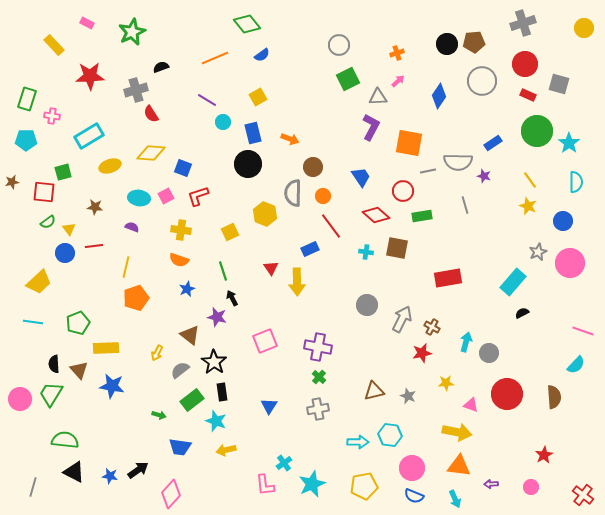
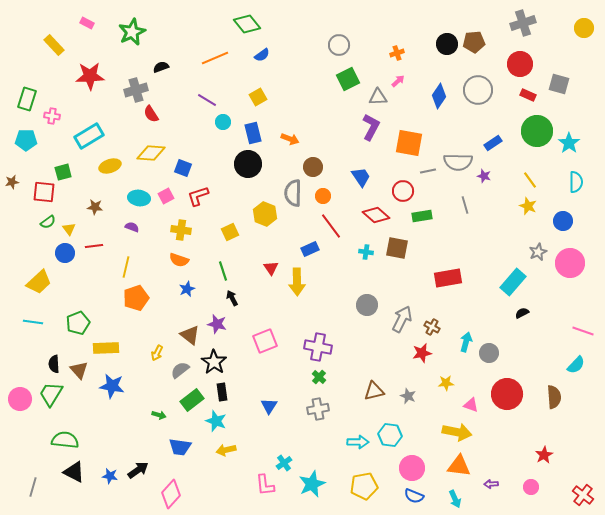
red circle at (525, 64): moved 5 px left
gray circle at (482, 81): moved 4 px left, 9 px down
purple star at (217, 317): moved 7 px down
